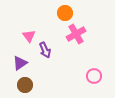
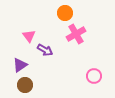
purple arrow: rotated 35 degrees counterclockwise
purple triangle: moved 2 px down
